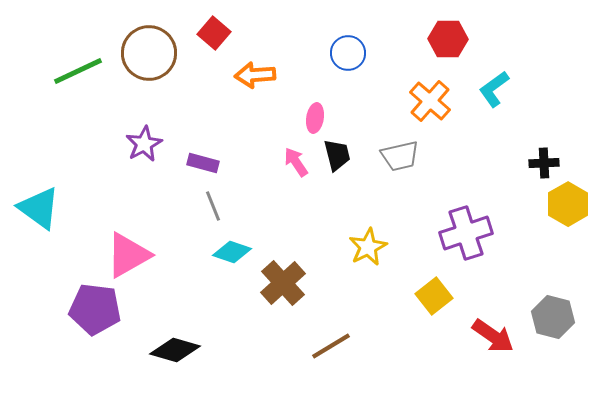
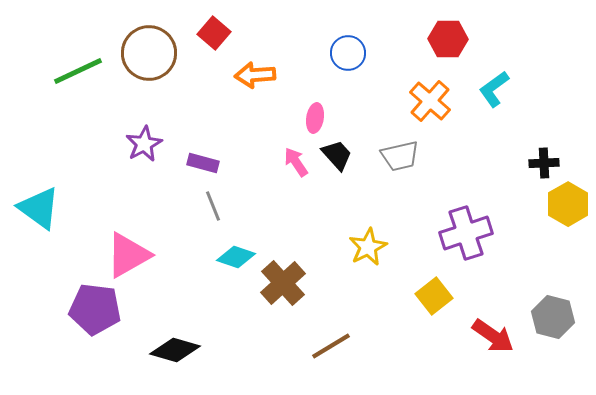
black trapezoid: rotated 28 degrees counterclockwise
cyan diamond: moved 4 px right, 5 px down
